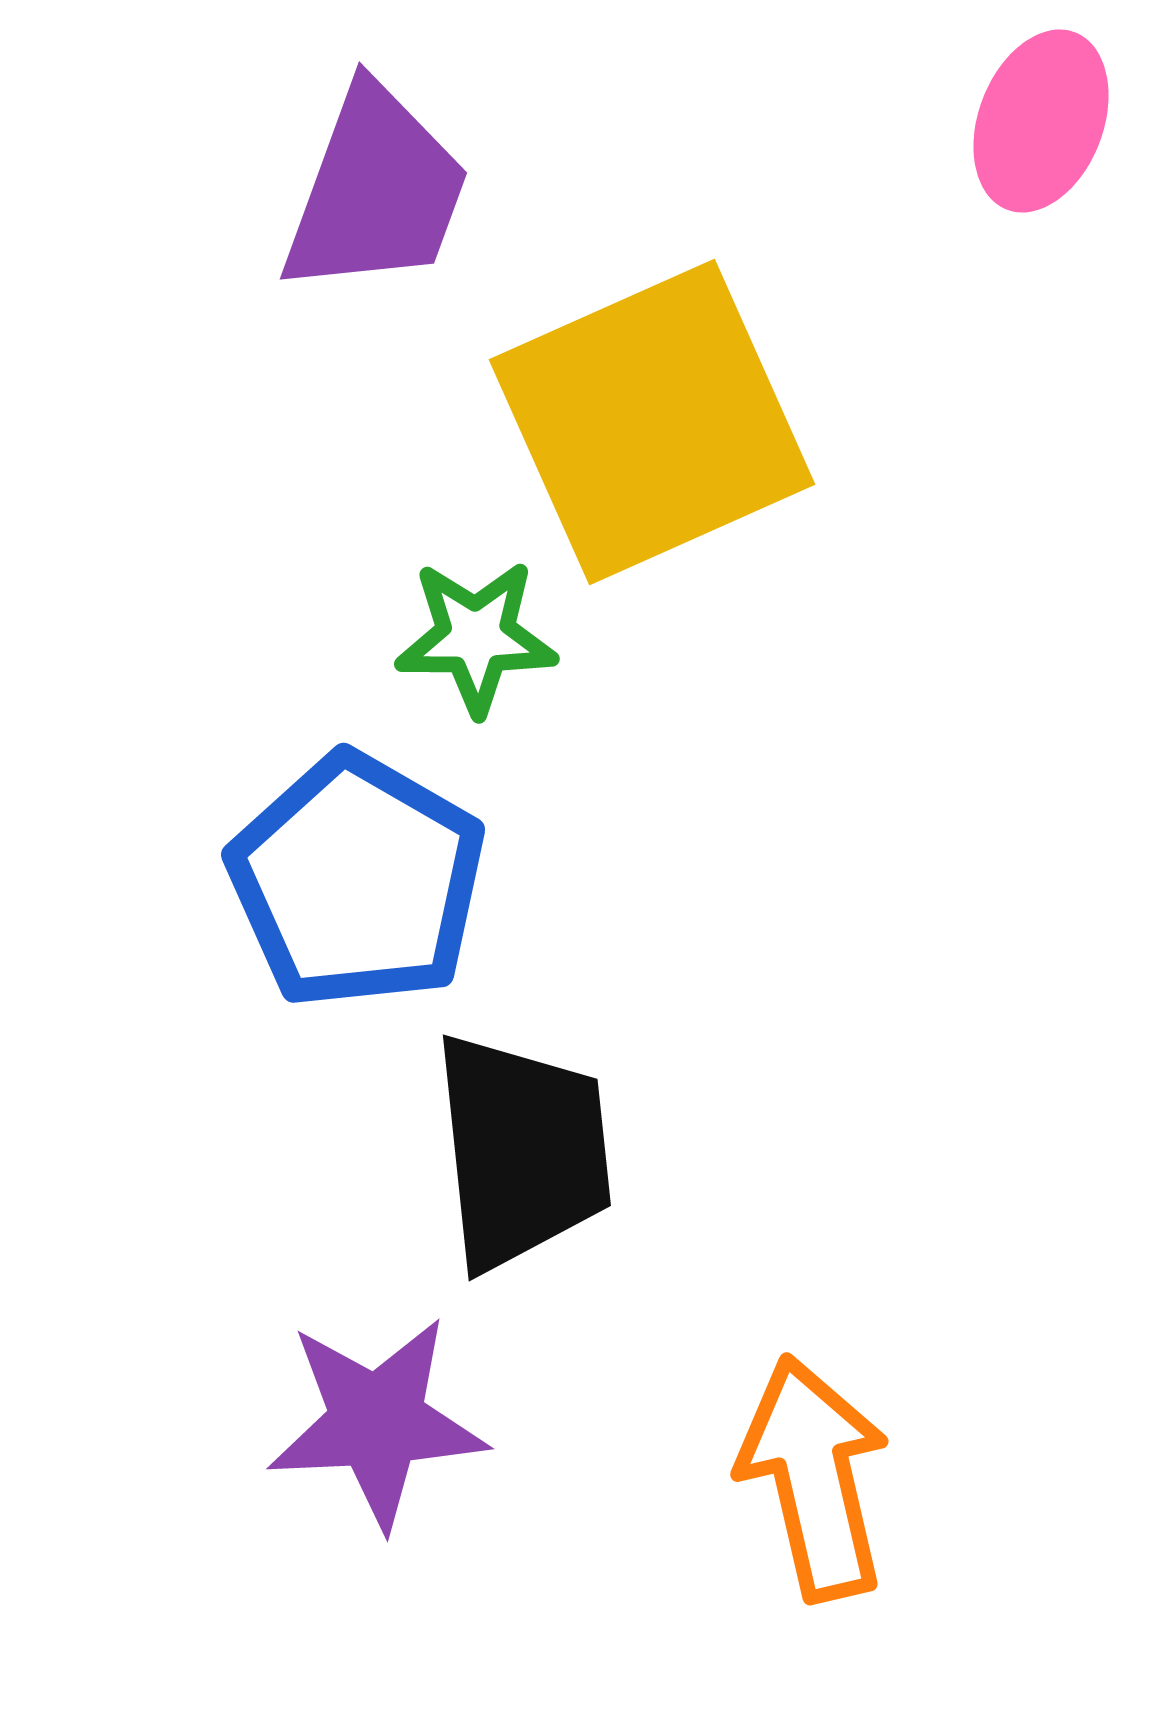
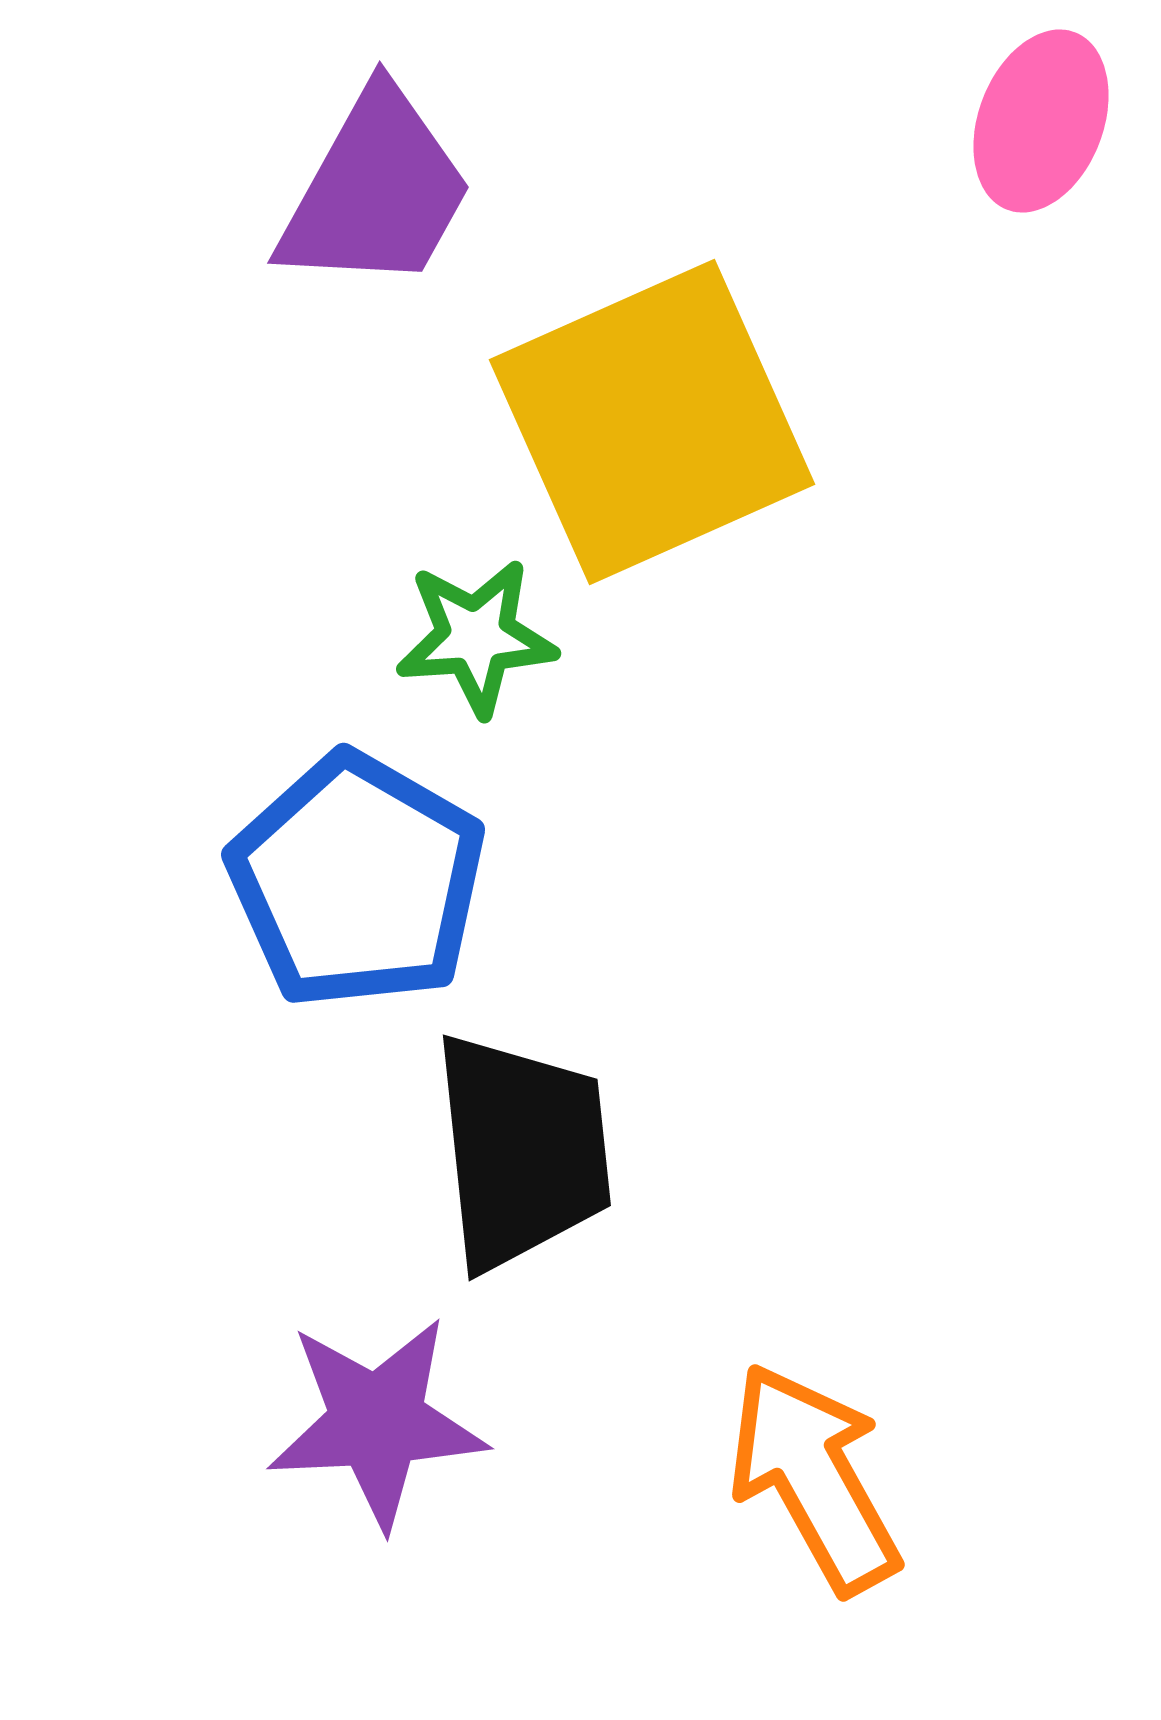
purple trapezoid: rotated 9 degrees clockwise
green star: rotated 4 degrees counterclockwise
orange arrow: rotated 16 degrees counterclockwise
